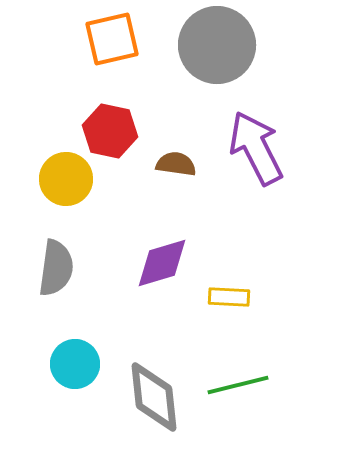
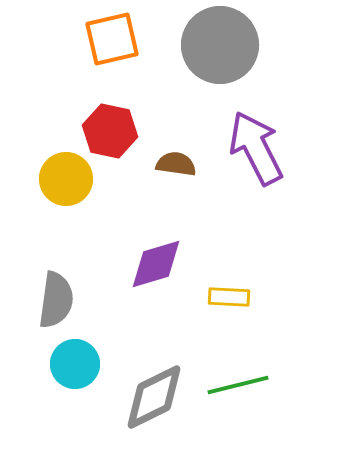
gray circle: moved 3 px right
purple diamond: moved 6 px left, 1 px down
gray semicircle: moved 32 px down
gray diamond: rotated 70 degrees clockwise
